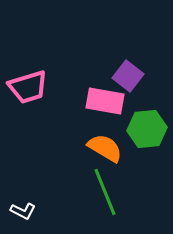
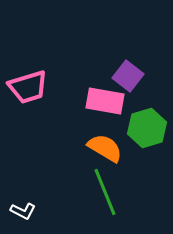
green hexagon: moved 1 px up; rotated 12 degrees counterclockwise
